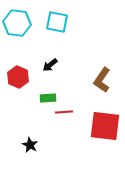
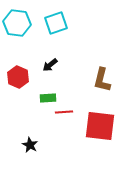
cyan square: moved 1 px left, 1 px down; rotated 30 degrees counterclockwise
brown L-shape: rotated 20 degrees counterclockwise
red square: moved 5 px left
